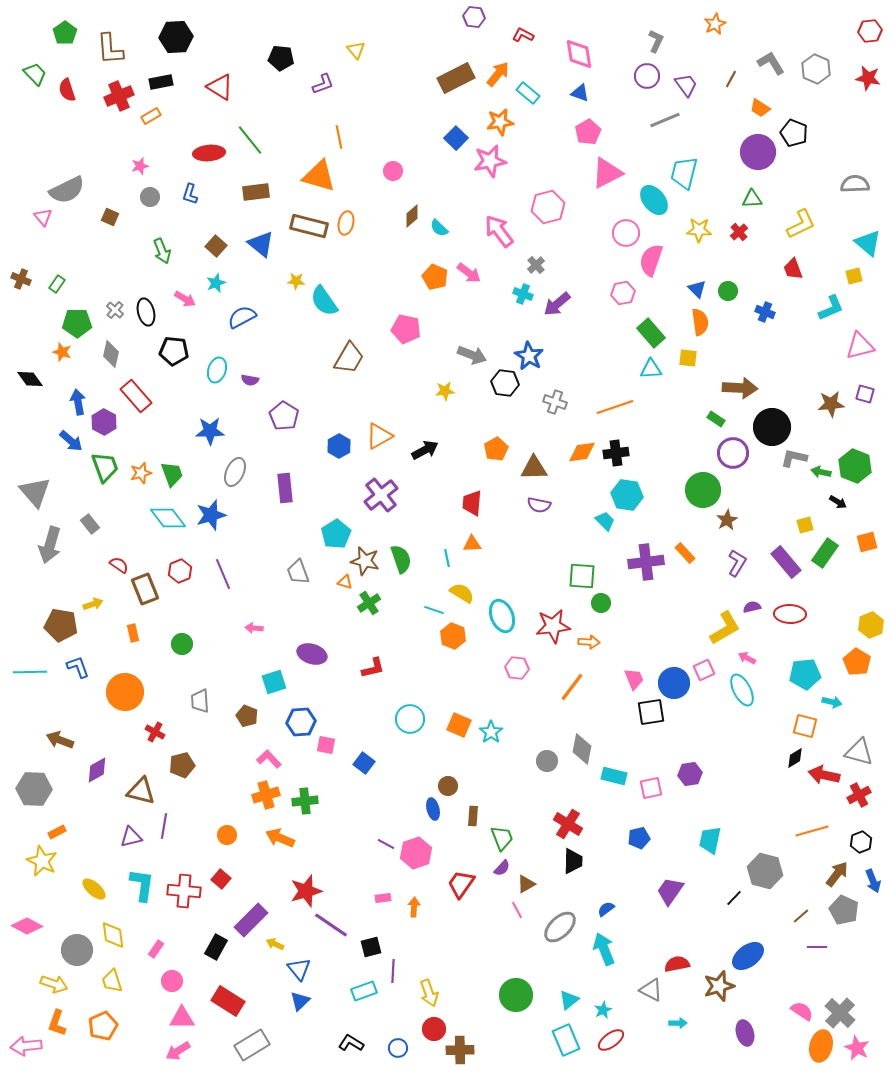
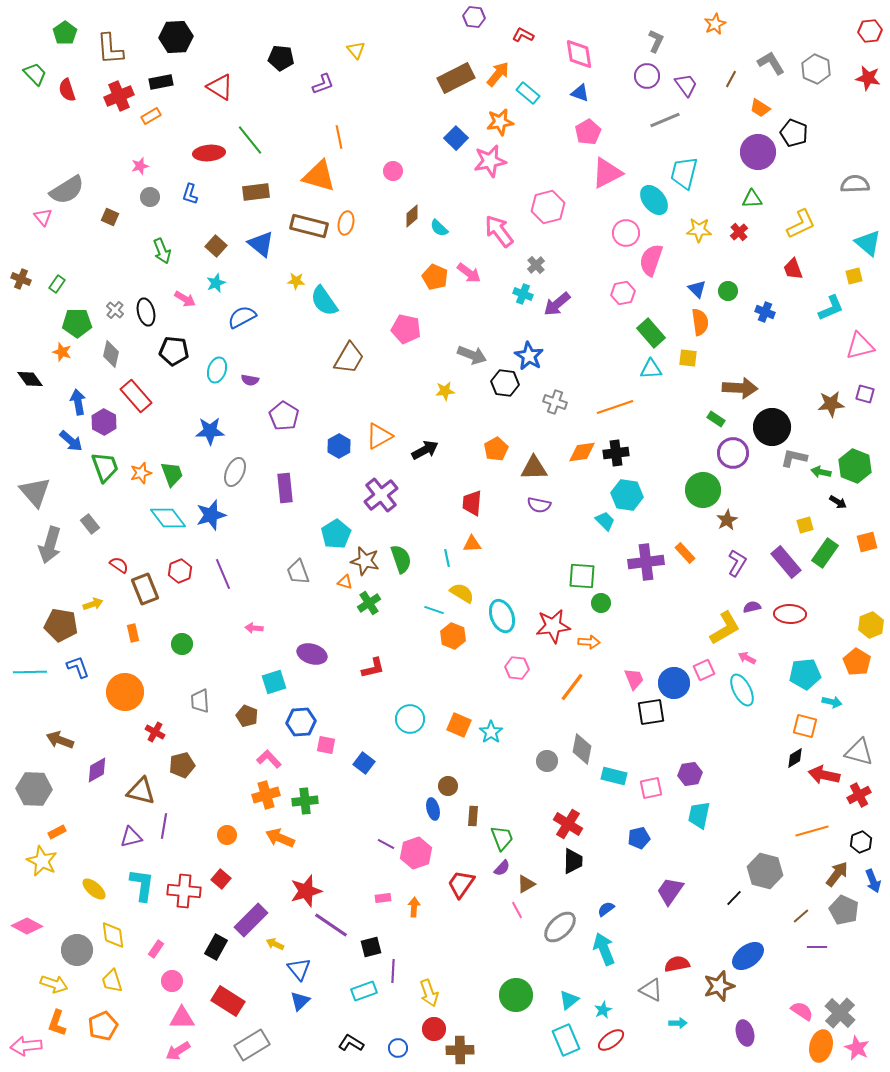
gray semicircle at (67, 190): rotated 6 degrees counterclockwise
cyan trapezoid at (710, 840): moved 11 px left, 25 px up
